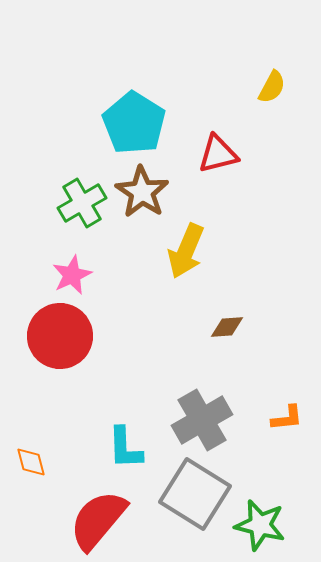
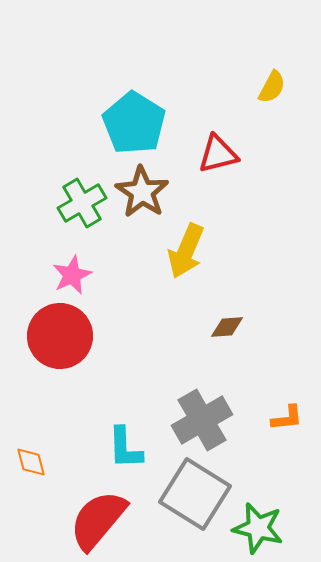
green star: moved 2 px left, 3 px down
